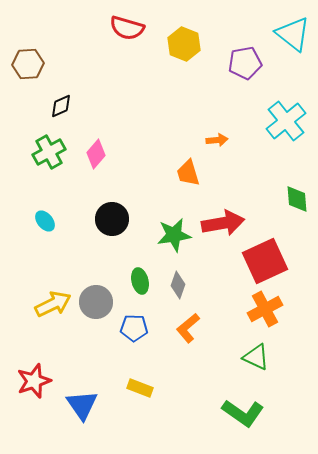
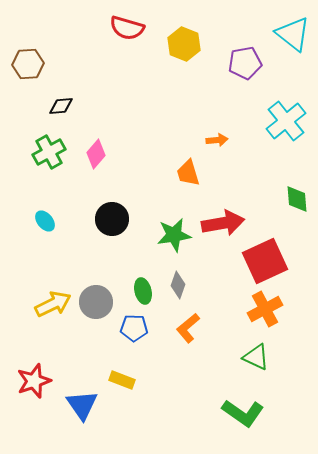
black diamond: rotated 20 degrees clockwise
green ellipse: moved 3 px right, 10 px down
yellow rectangle: moved 18 px left, 8 px up
